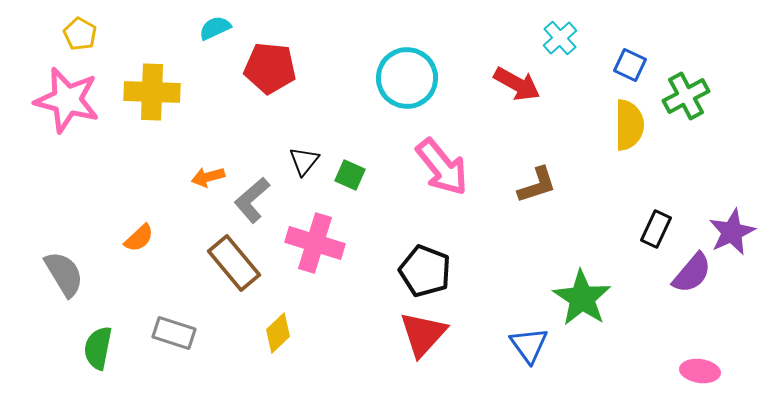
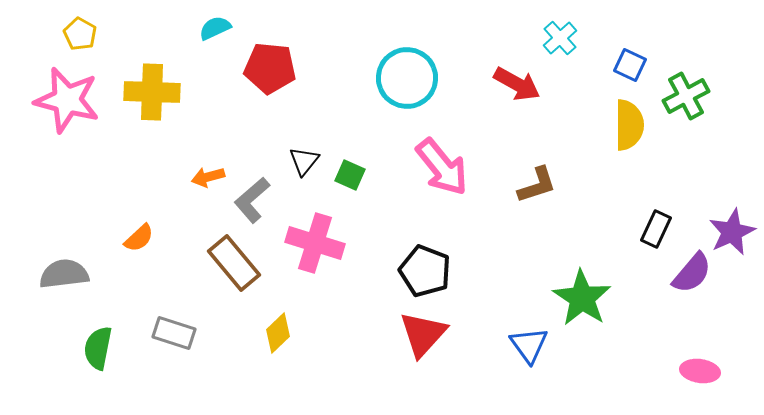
gray semicircle: rotated 66 degrees counterclockwise
